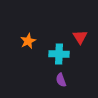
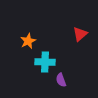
red triangle: moved 3 px up; rotated 21 degrees clockwise
cyan cross: moved 14 px left, 8 px down
